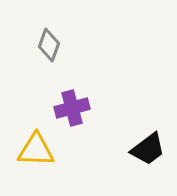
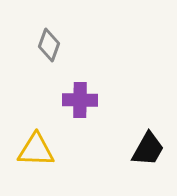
purple cross: moved 8 px right, 8 px up; rotated 16 degrees clockwise
black trapezoid: rotated 24 degrees counterclockwise
